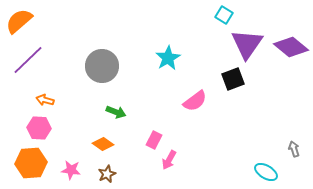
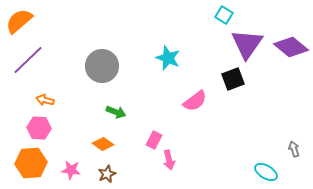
cyan star: rotated 20 degrees counterclockwise
pink arrow: rotated 42 degrees counterclockwise
